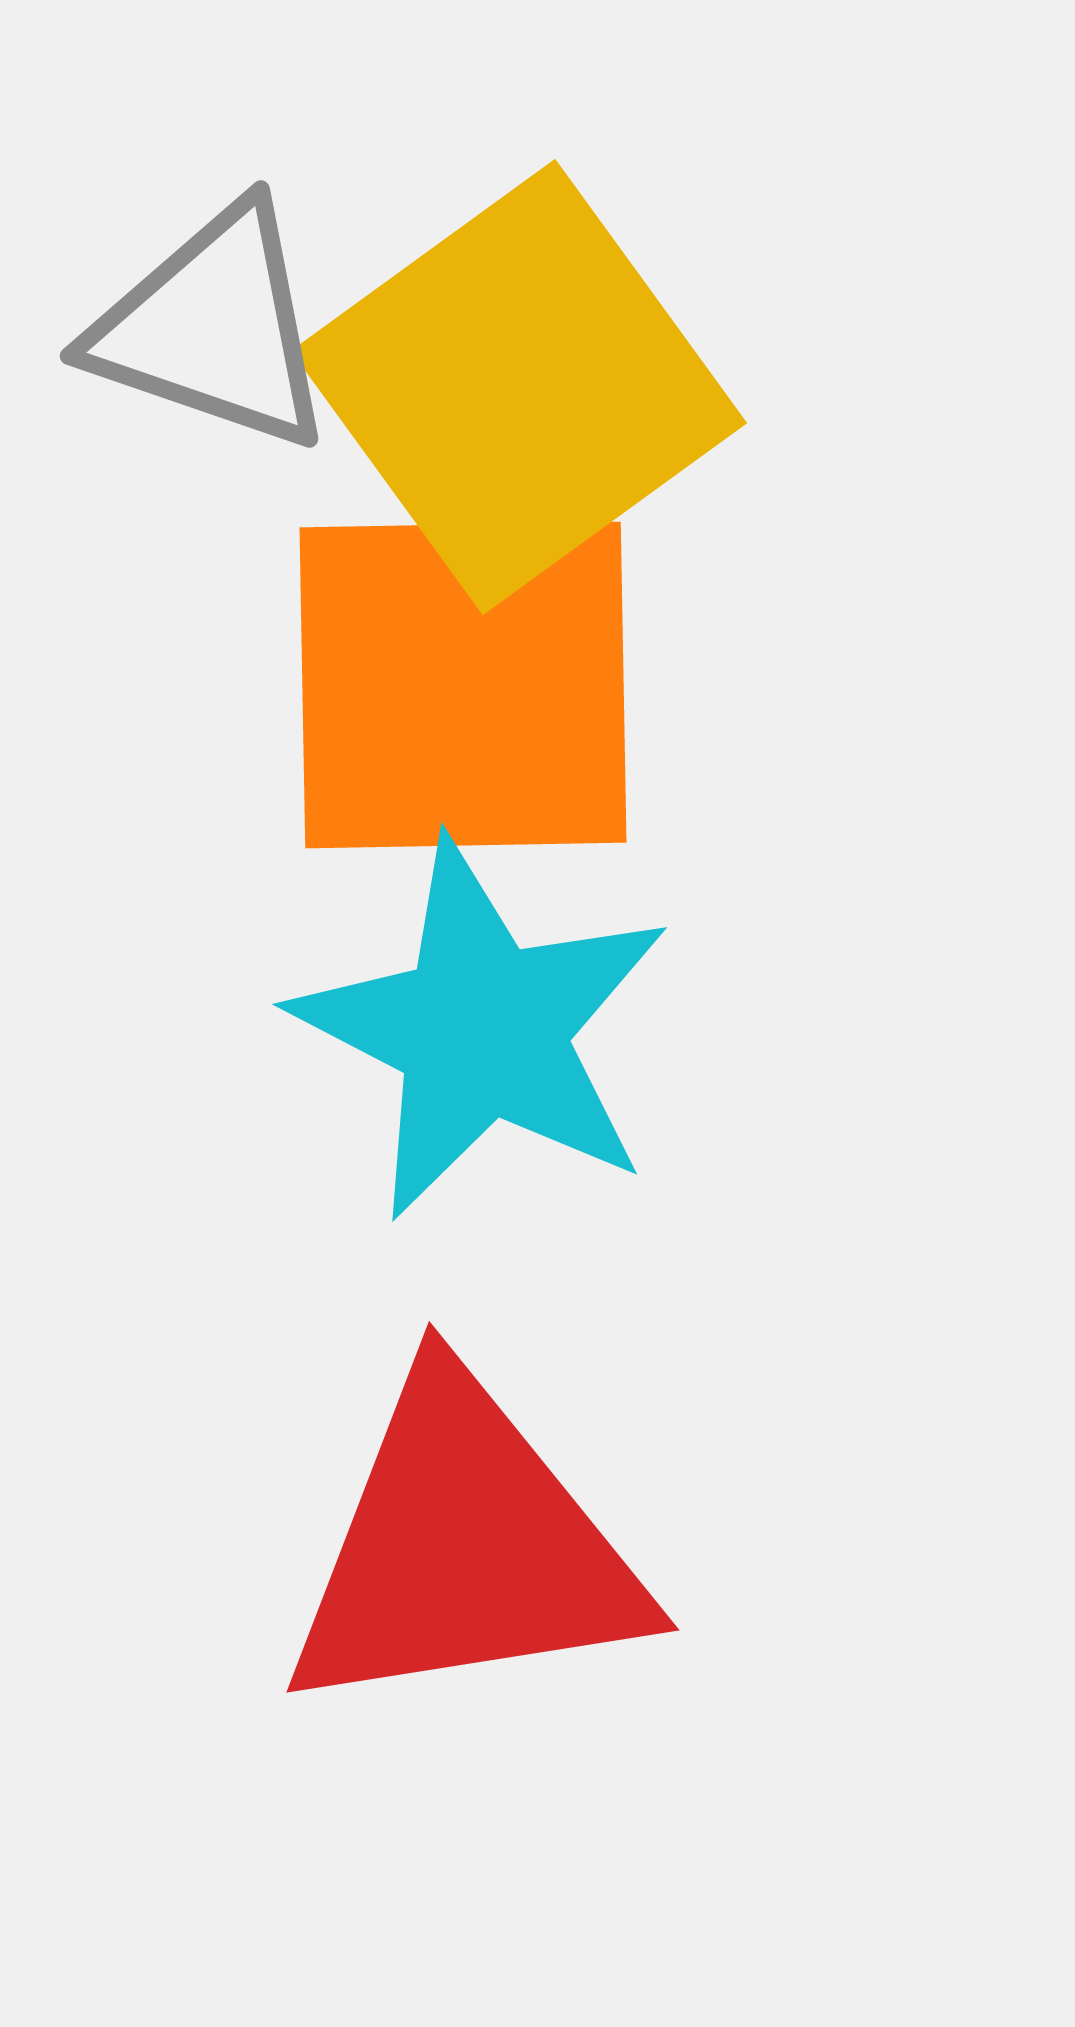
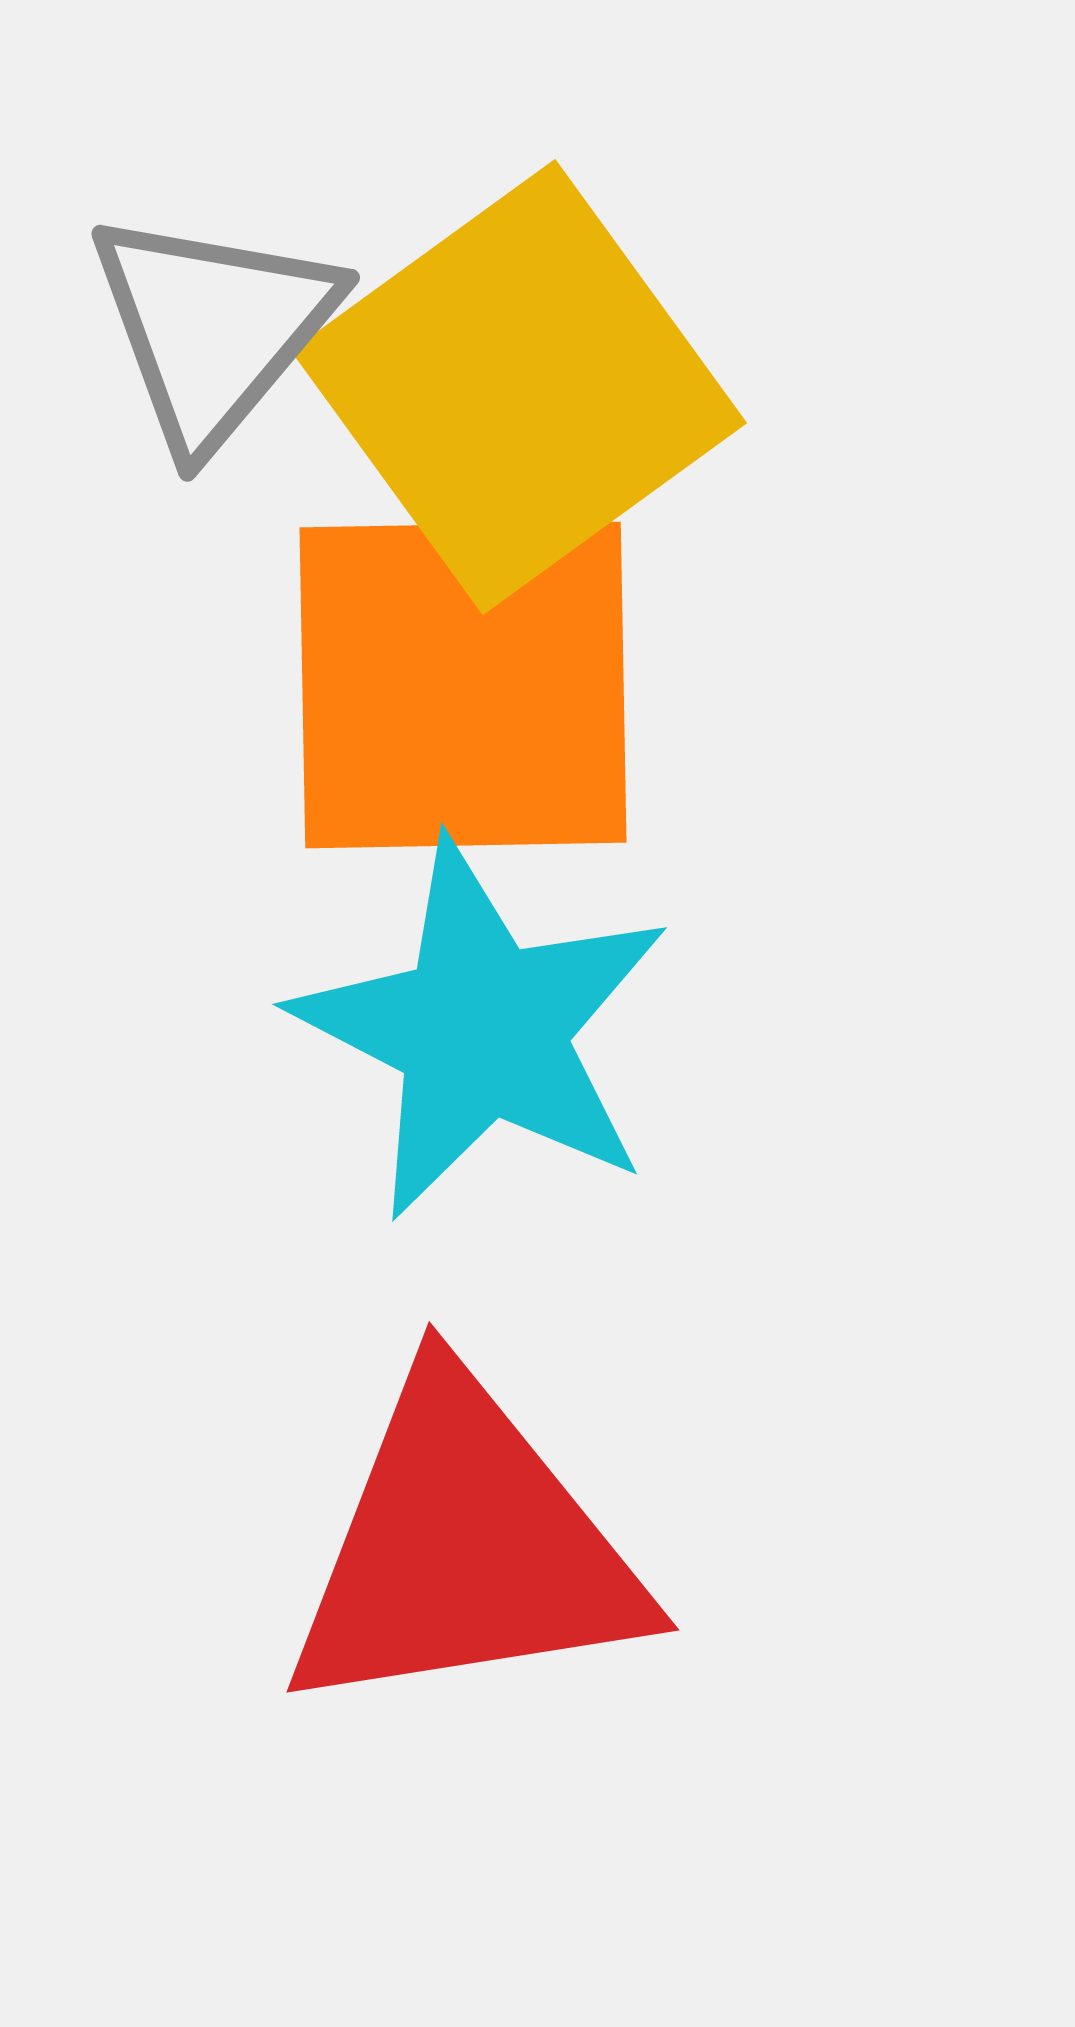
gray triangle: rotated 51 degrees clockwise
